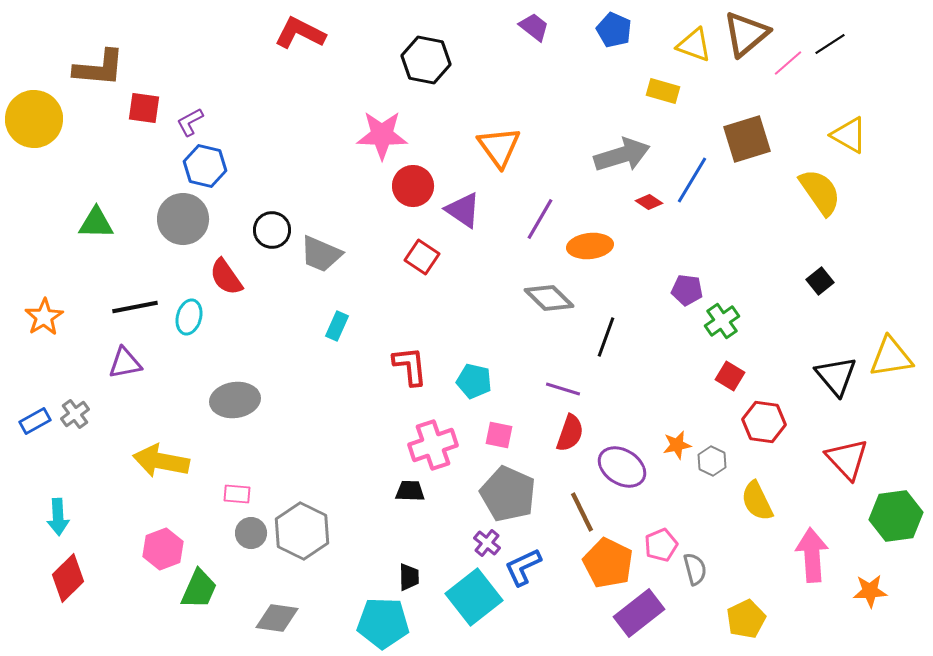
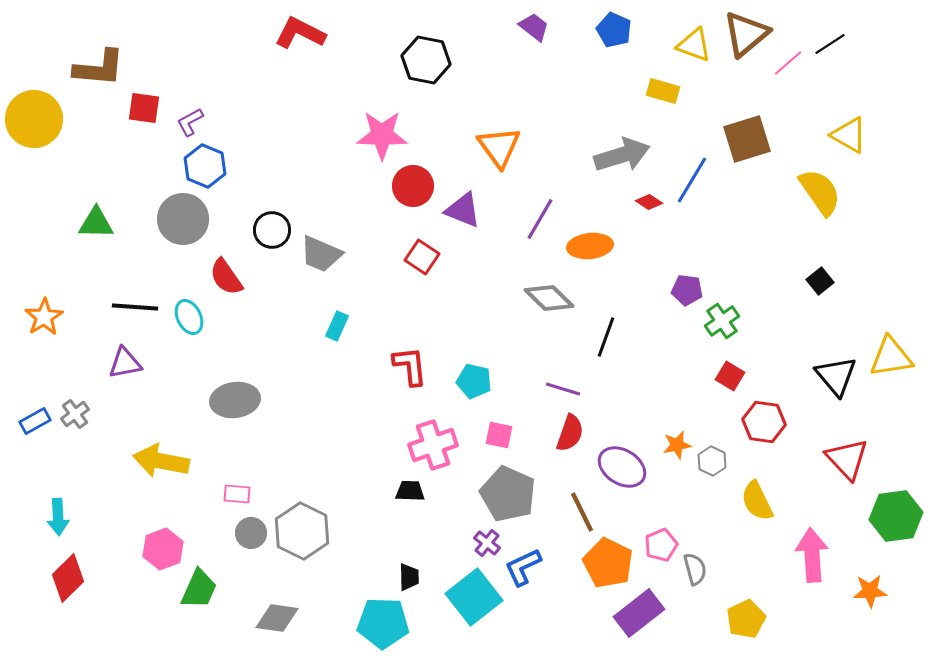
blue hexagon at (205, 166): rotated 9 degrees clockwise
purple triangle at (463, 210): rotated 12 degrees counterclockwise
black line at (135, 307): rotated 15 degrees clockwise
cyan ellipse at (189, 317): rotated 40 degrees counterclockwise
